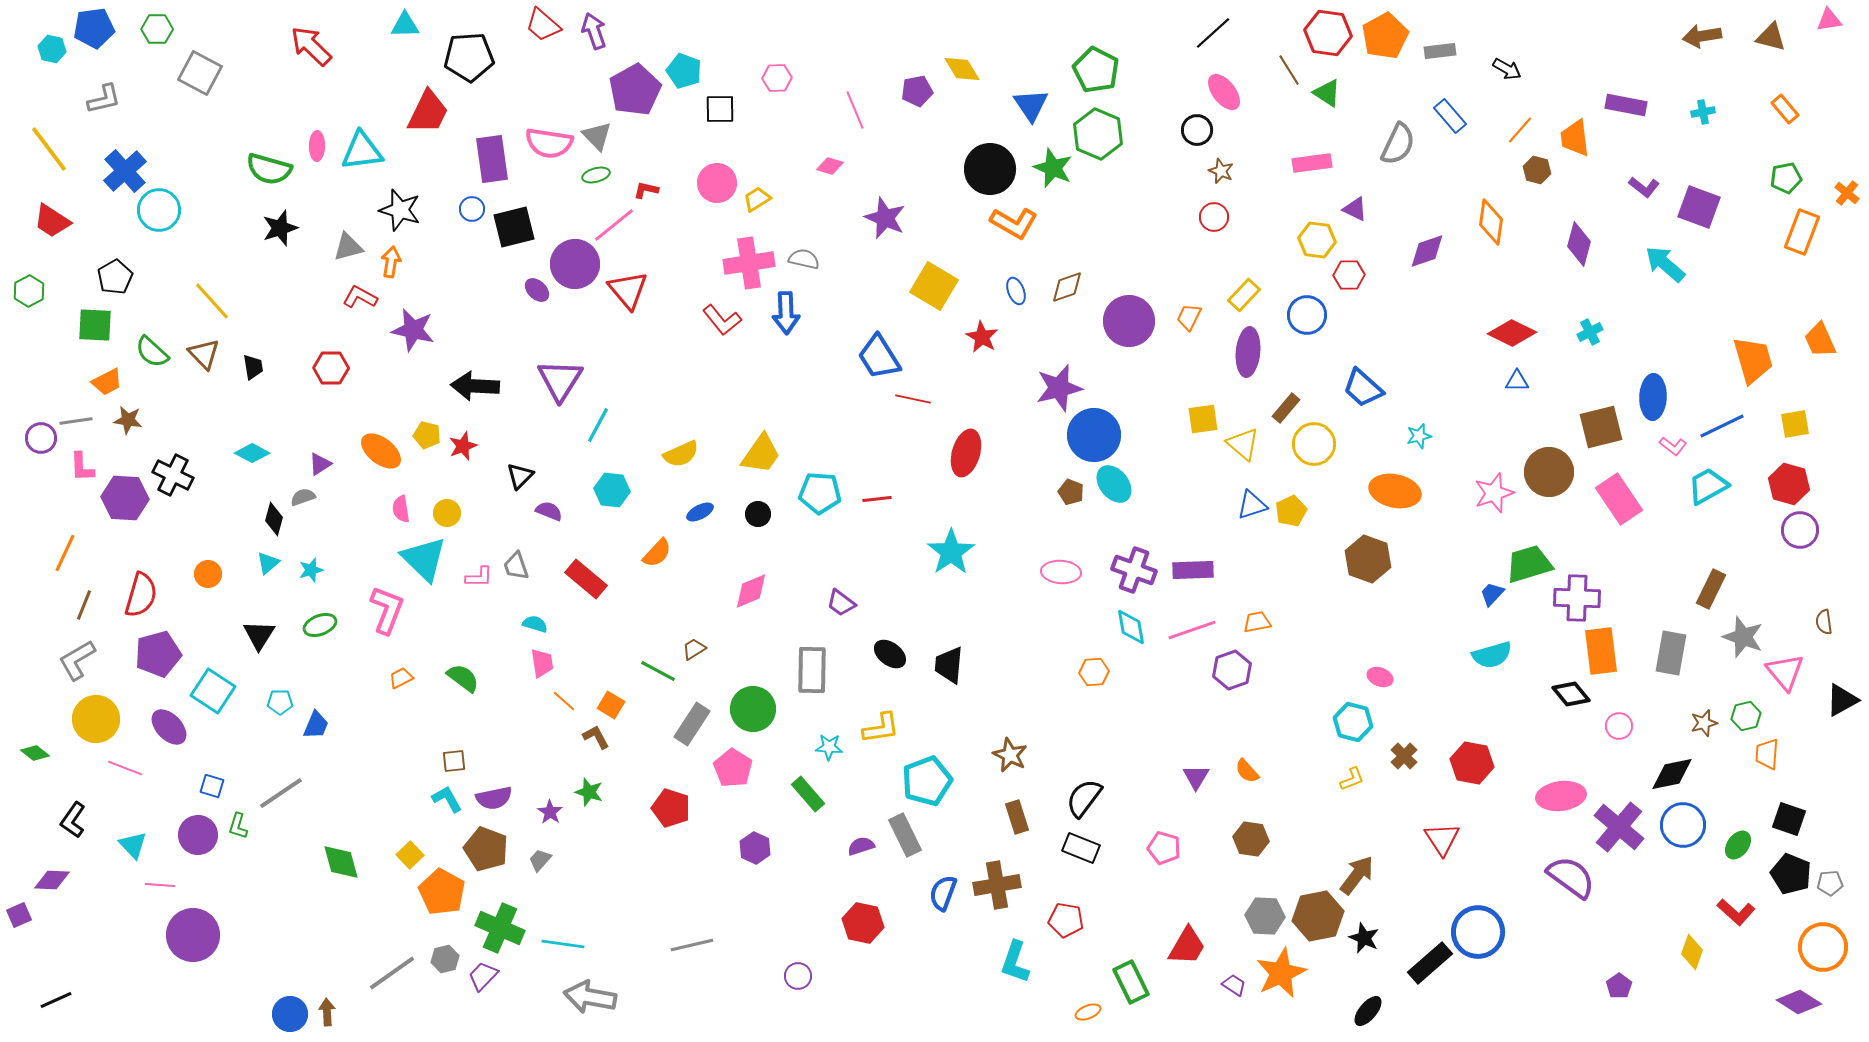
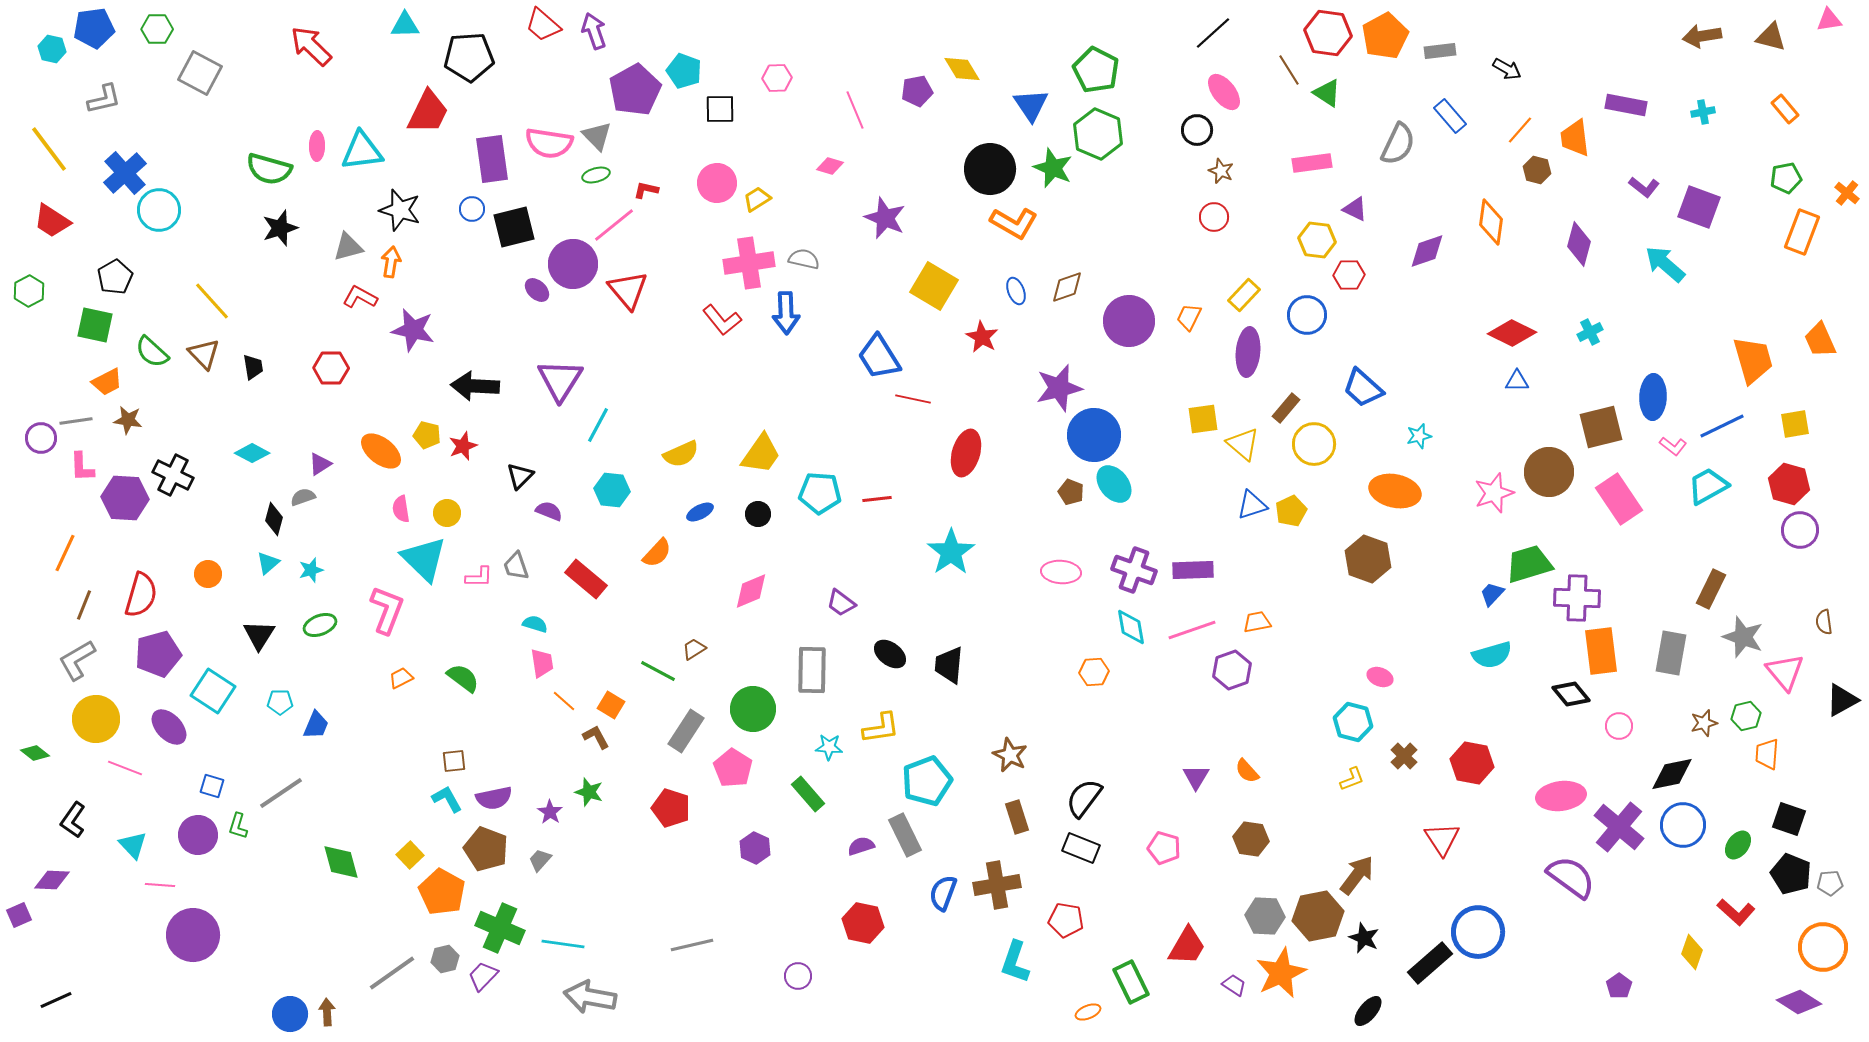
blue cross at (125, 171): moved 2 px down
purple circle at (575, 264): moved 2 px left
green square at (95, 325): rotated 9 degrees clockwise
gray rectangle at (692, 724): moved 6 px left, 7 px down
